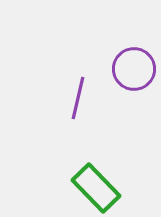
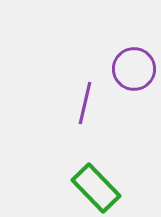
purple line: moved 7 px right, 5 px down
